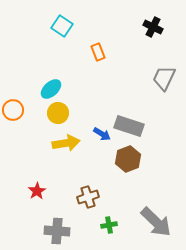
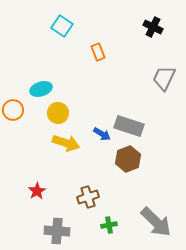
cyan ellipse: moved 10 px left; rotated 25 degrees clockwise
yellow arrow: rotated 28 degrees clockwise
